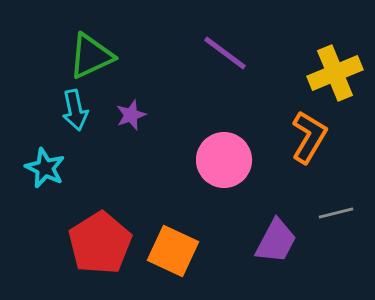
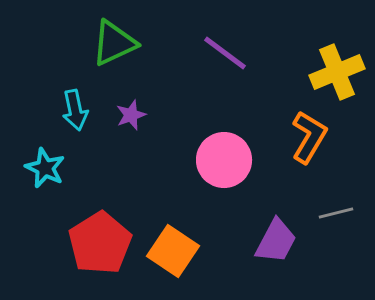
green triangle: moved 23 px right, 13 px up
yellow cross: moved 2 px right, 1 px up
orange square: rotated 9 degrees clockwise
